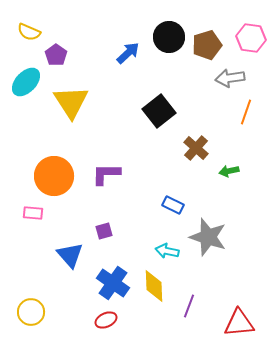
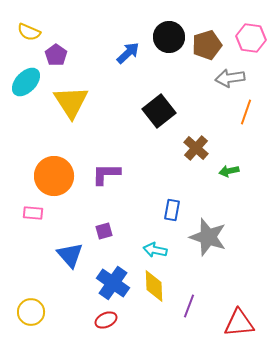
blue rectangle: moved 1 px left, 5 px down; rotated 75 degrees clockwise
cyan arrow: moved 12 px left, 1 px up
